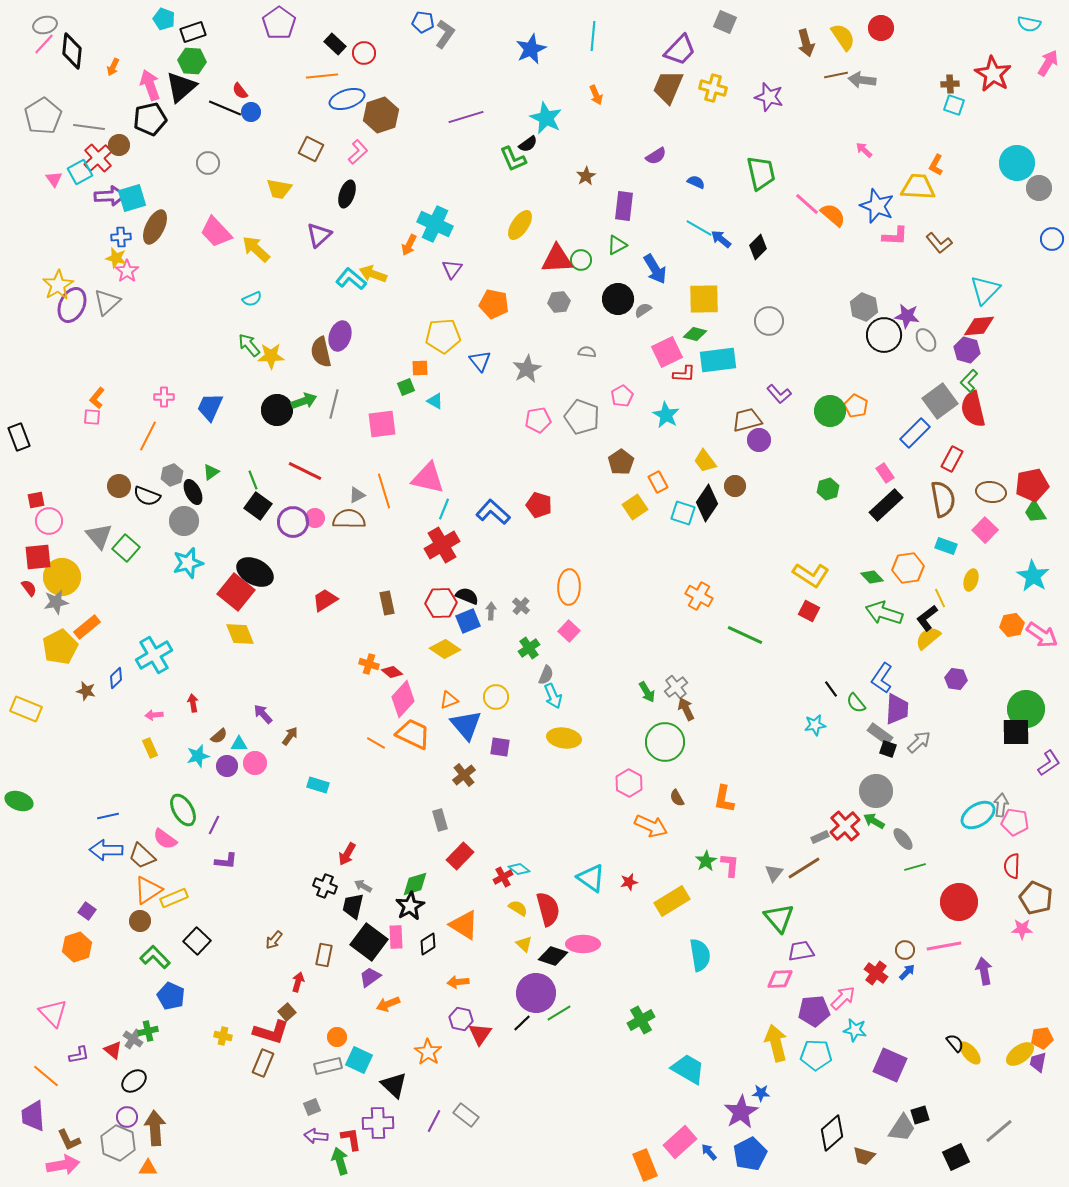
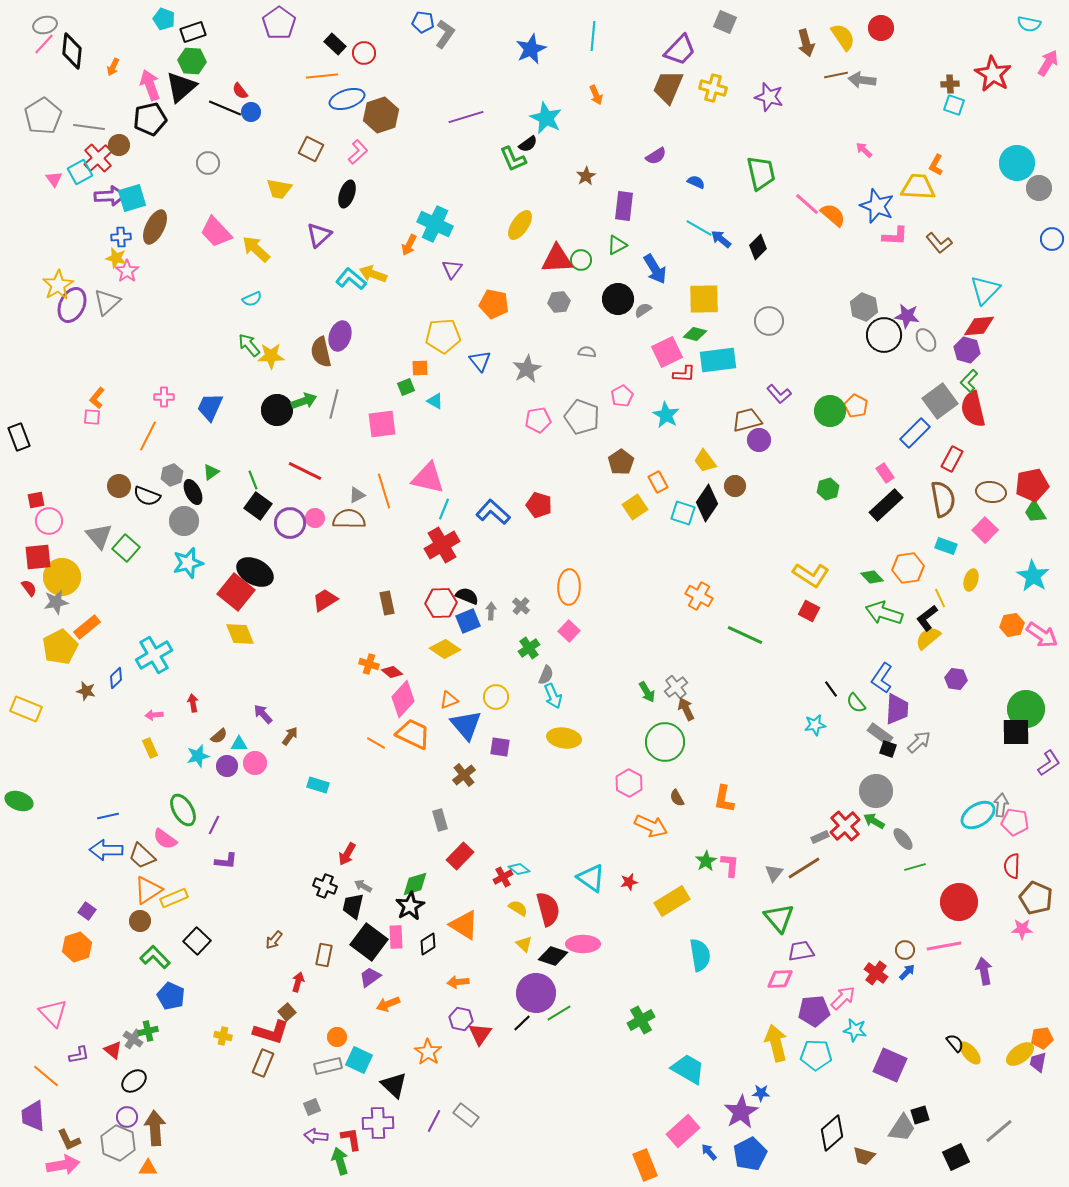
purple circle at (293, 522): moved 3 px left, 1 px down
pink rectangle at (680, 1142): moved 3 px right, 11 px up
